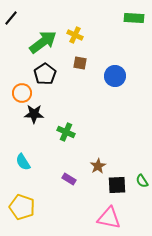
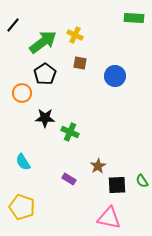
black line: moved 2 px right, 7 px down
black star: moved 11 px right, 4 px down
green cross: moved 4 px right
